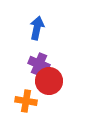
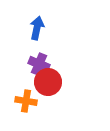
red circle: moved 1 px left, 1 px down
